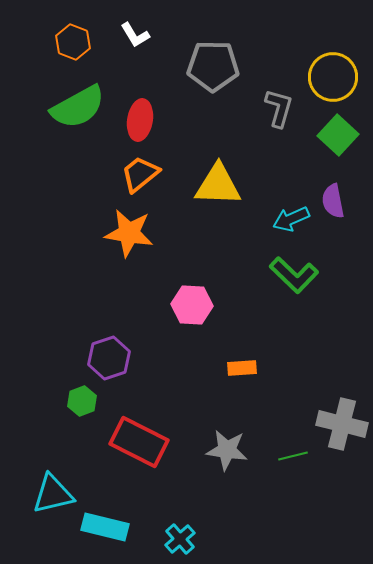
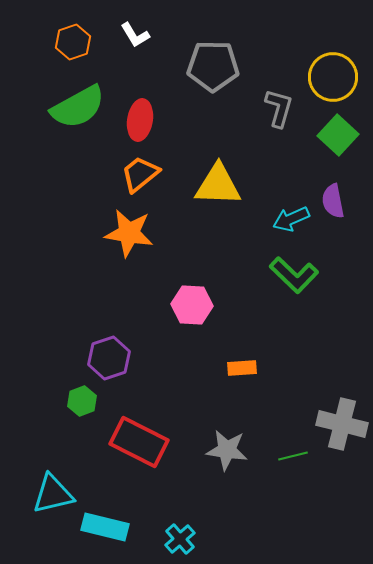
orange hexagon: rotated 20 degrees clockwise
